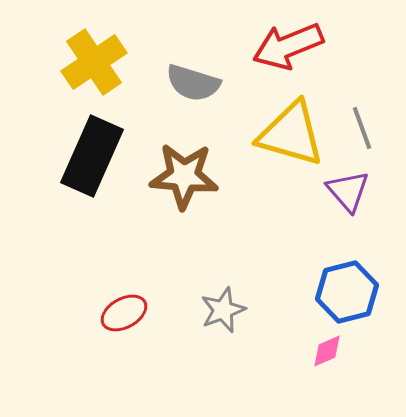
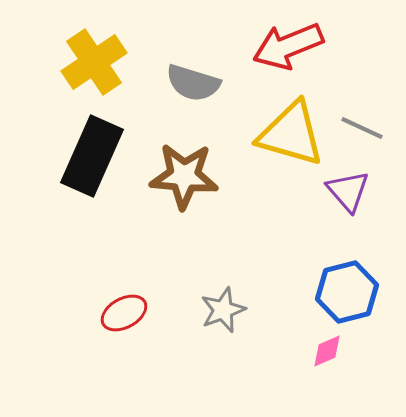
gray line: rotated 45 degrees counterclockwise
